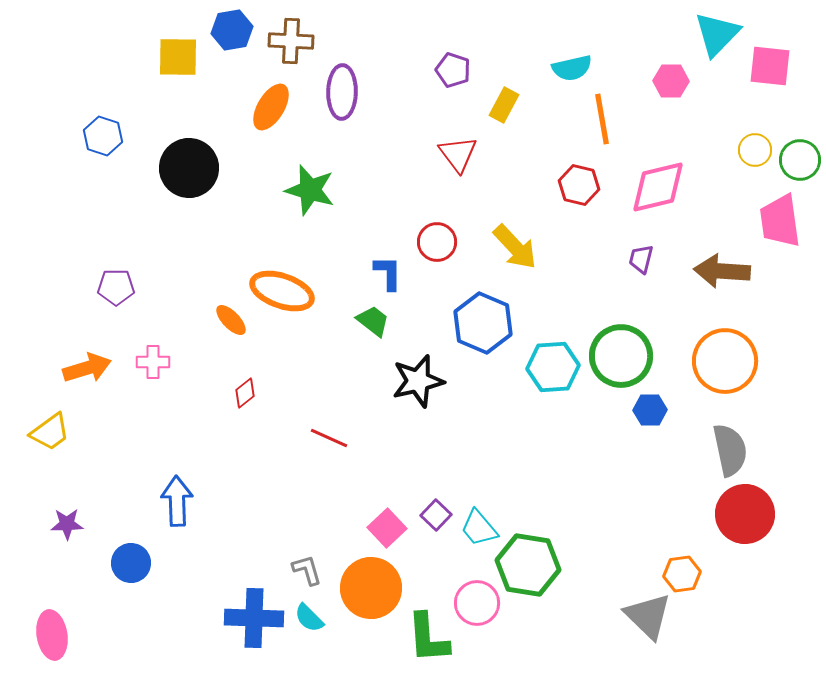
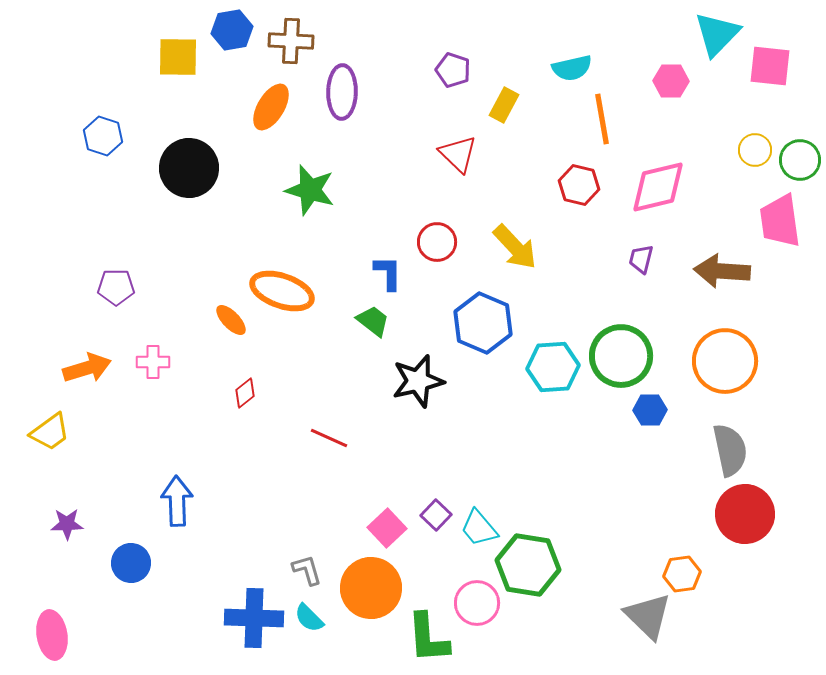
red triangle at (458, 154): rotated 9 degrees counterclockwise
